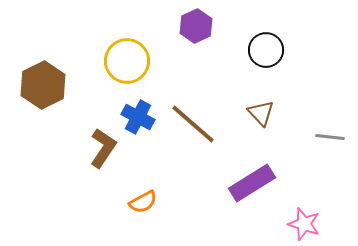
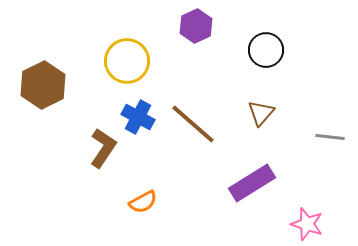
brown triangle: rotated 24 degrees clockwise
pink star: moved 3 px right
